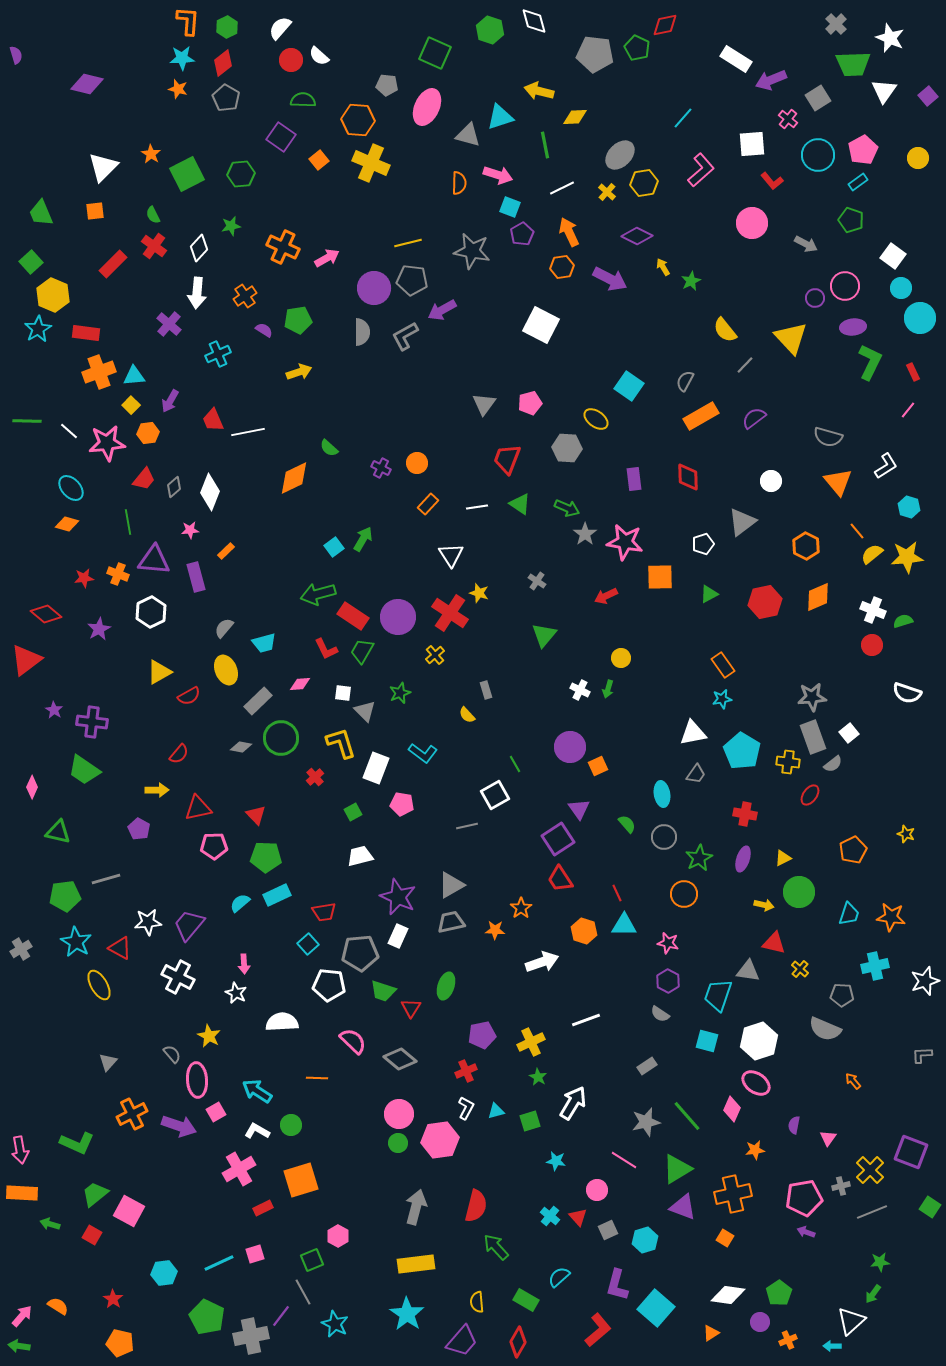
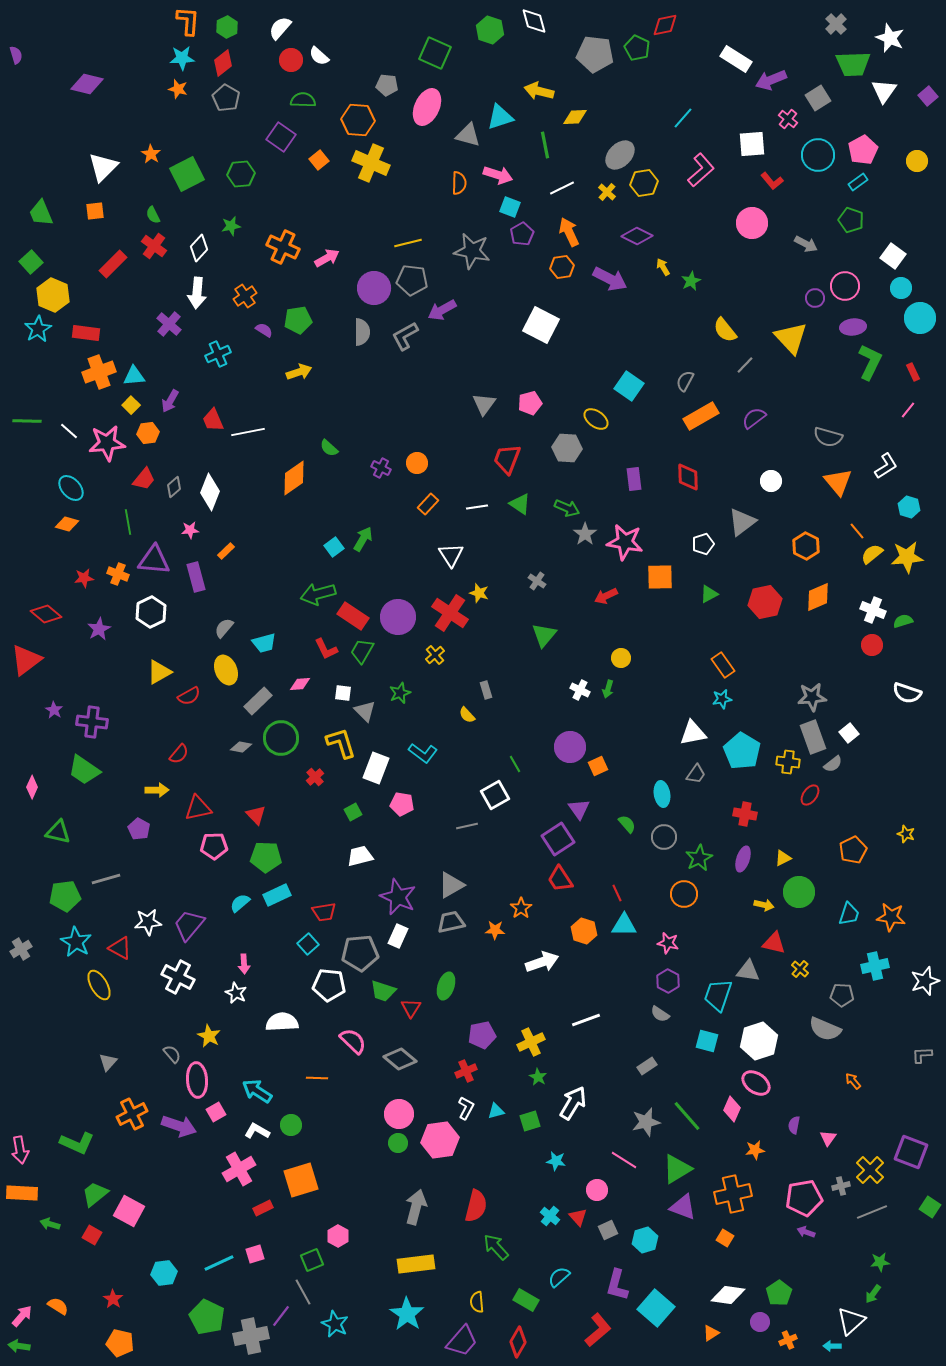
yellow circle at (918, 158): moved 1 px left, 3 px down
orange diamond at (294, 478): rotated 9 degrees counterclockwise
